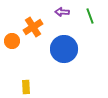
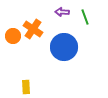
green line: moved 5 px left, 1 px down
orange cross: moved 2 px down; rotated 24 degrees counterclockwise
orange circle: moved 1 px right, 5 px up
blue circle: moved 2 px up
